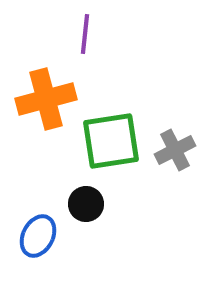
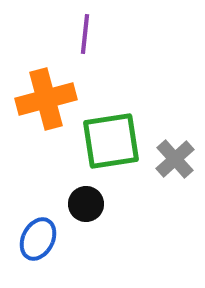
gray cross: moved 9 px down; rotated 15 degrees counterclockwise
blue ellipse: moved 3 px down
